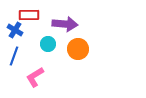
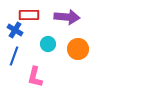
purple arrow: moved 2 px right, 7 px up
pink L-shape: rotated 45 degrees counterclockwise
